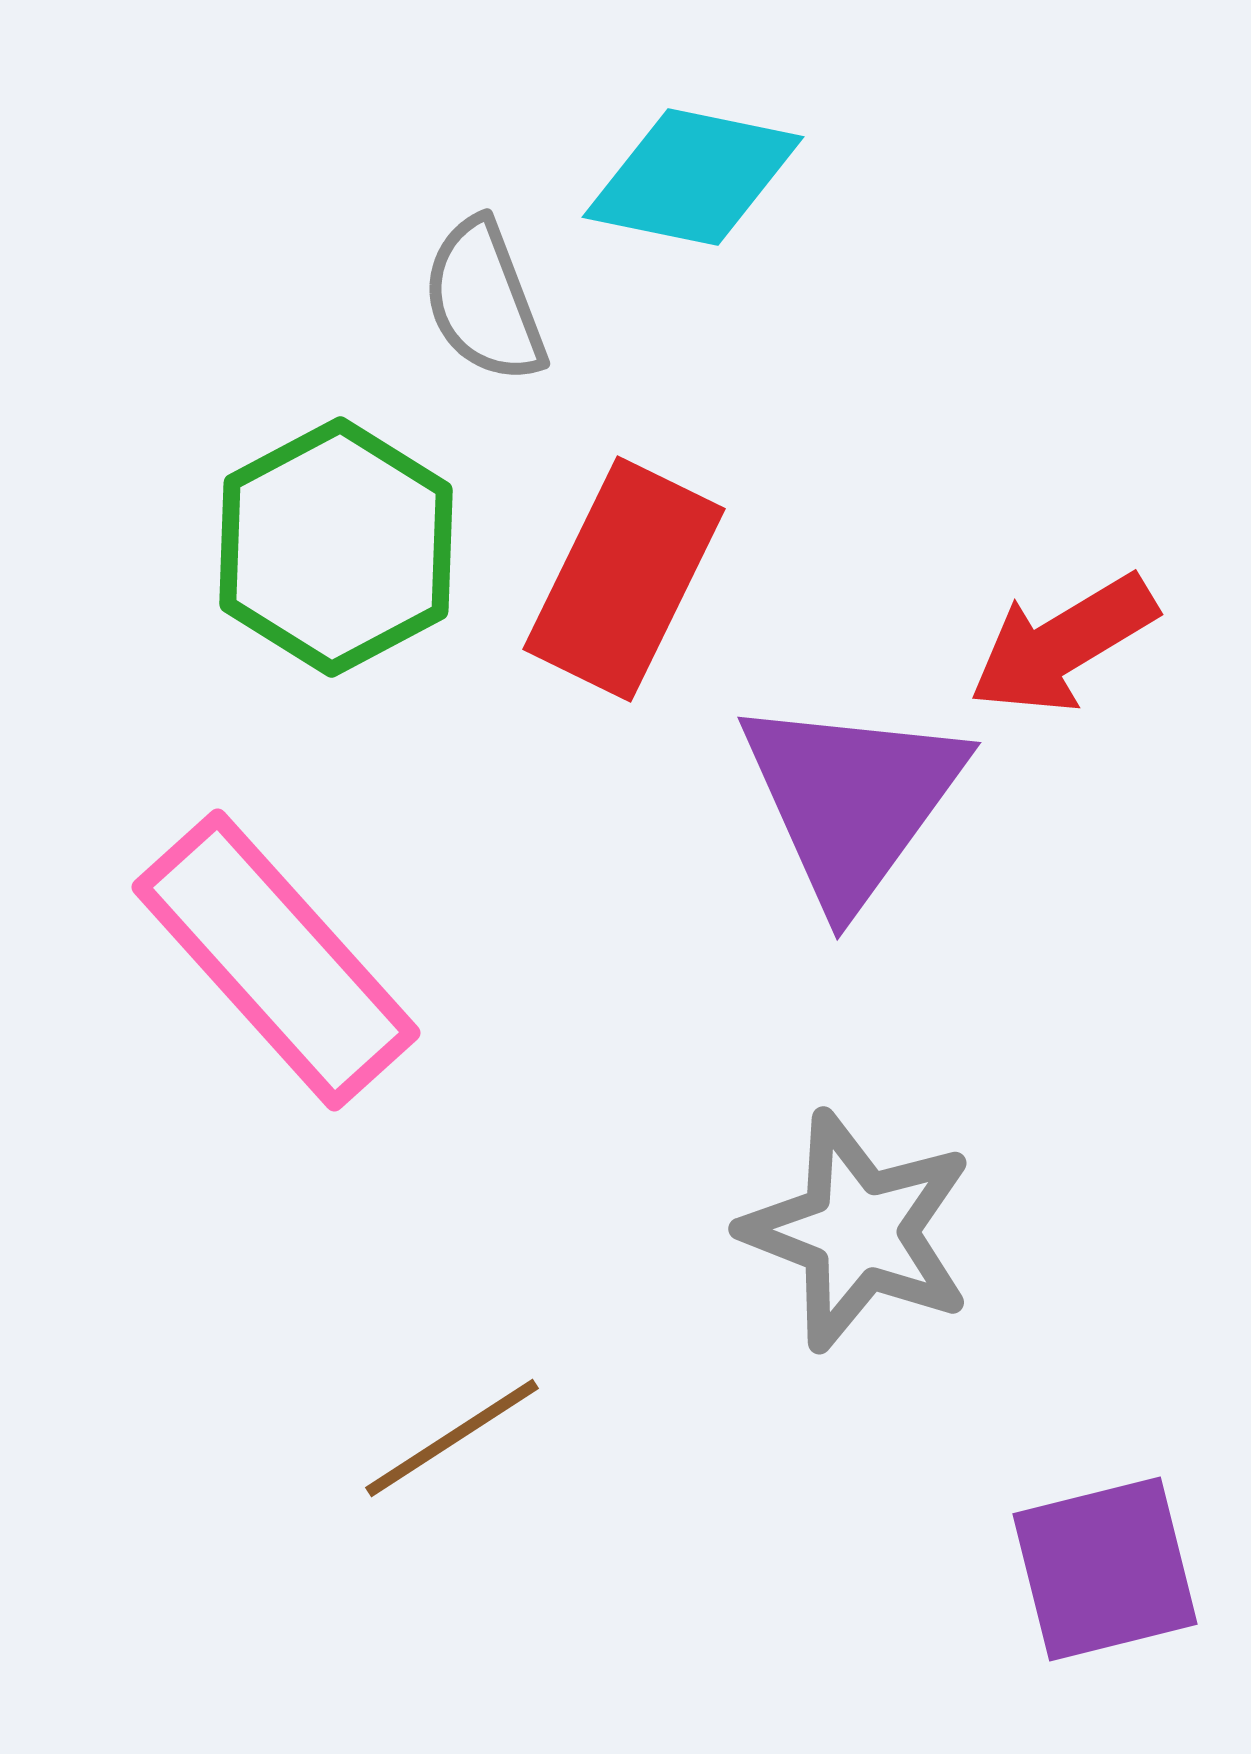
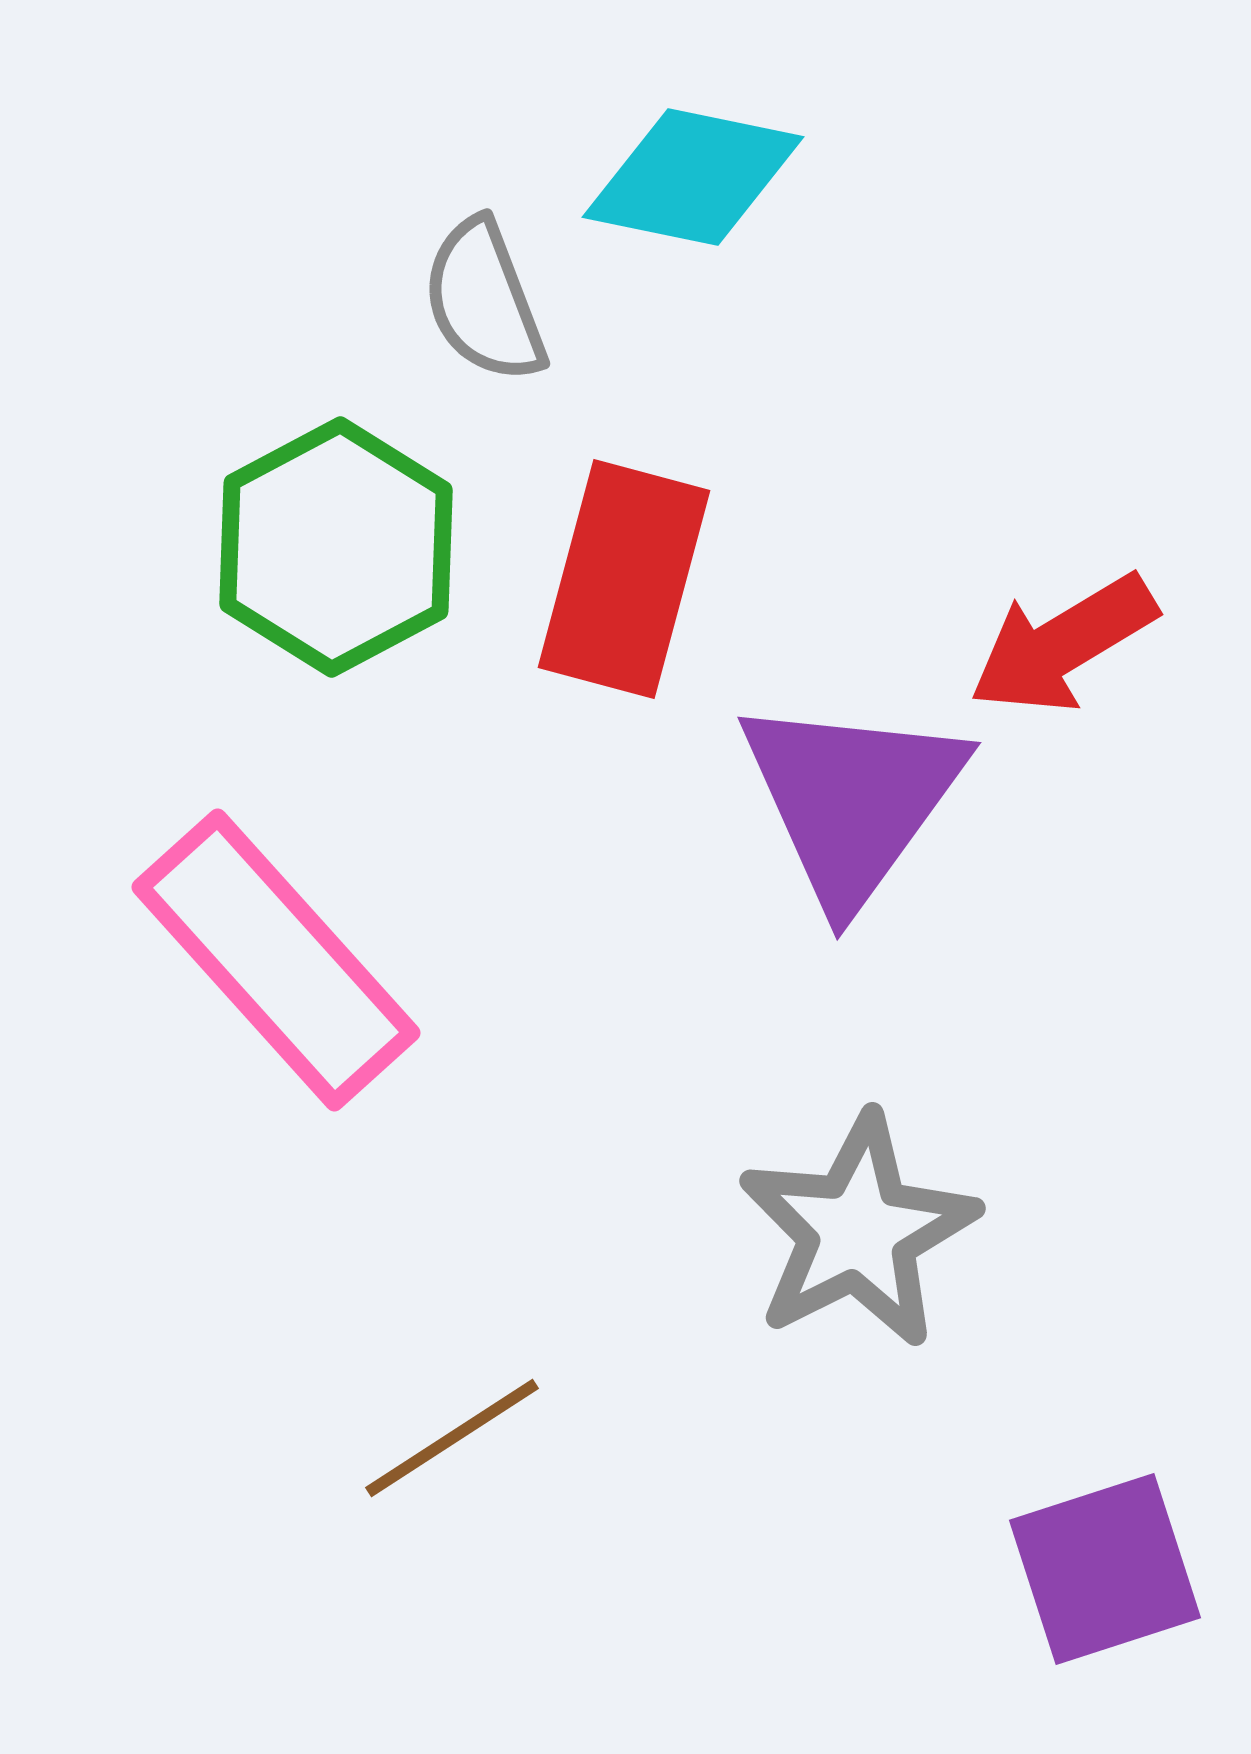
red rectangle: rotated 11 degrees counterclockwise
gray star: rotated 24 degrees clockwise
purple square: rotated 4 degrees counterclockwise
